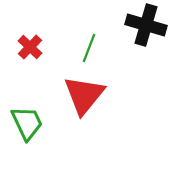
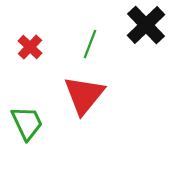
black cross: rotated 30 degrees clockwise
green line: moved 1 px right, 4 px up
